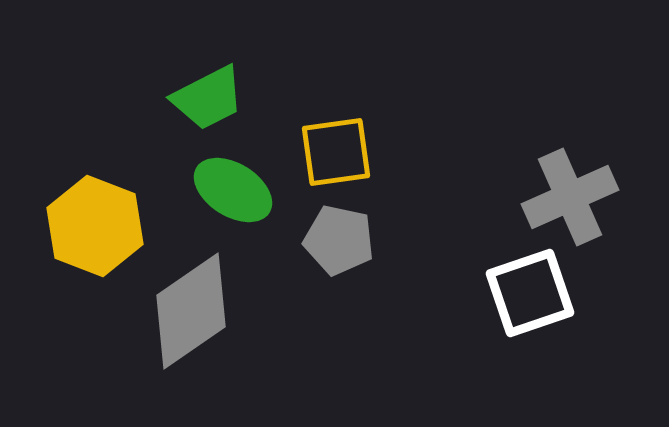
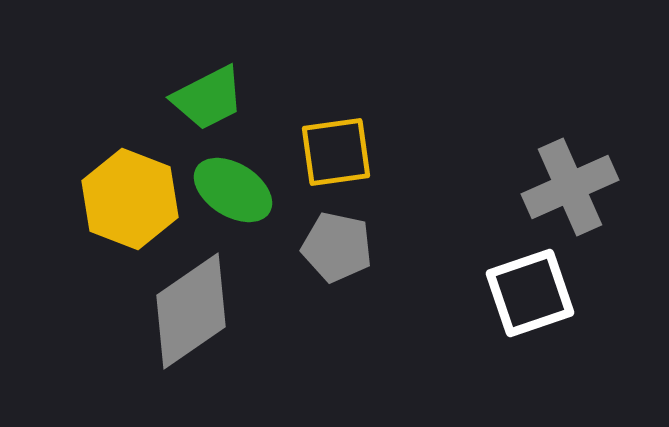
gray cross: moved 10 px up
yellow hexagon: moved 35 px right, 27 px up
gray pentagon: moved 2 px left, 7 px down
